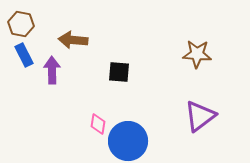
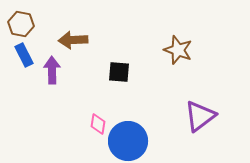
brown arrow: rotated 8 degrees counterclockwise
brown star: moved 19 px left, 4 px up; rotated 16 degrees clockwise
